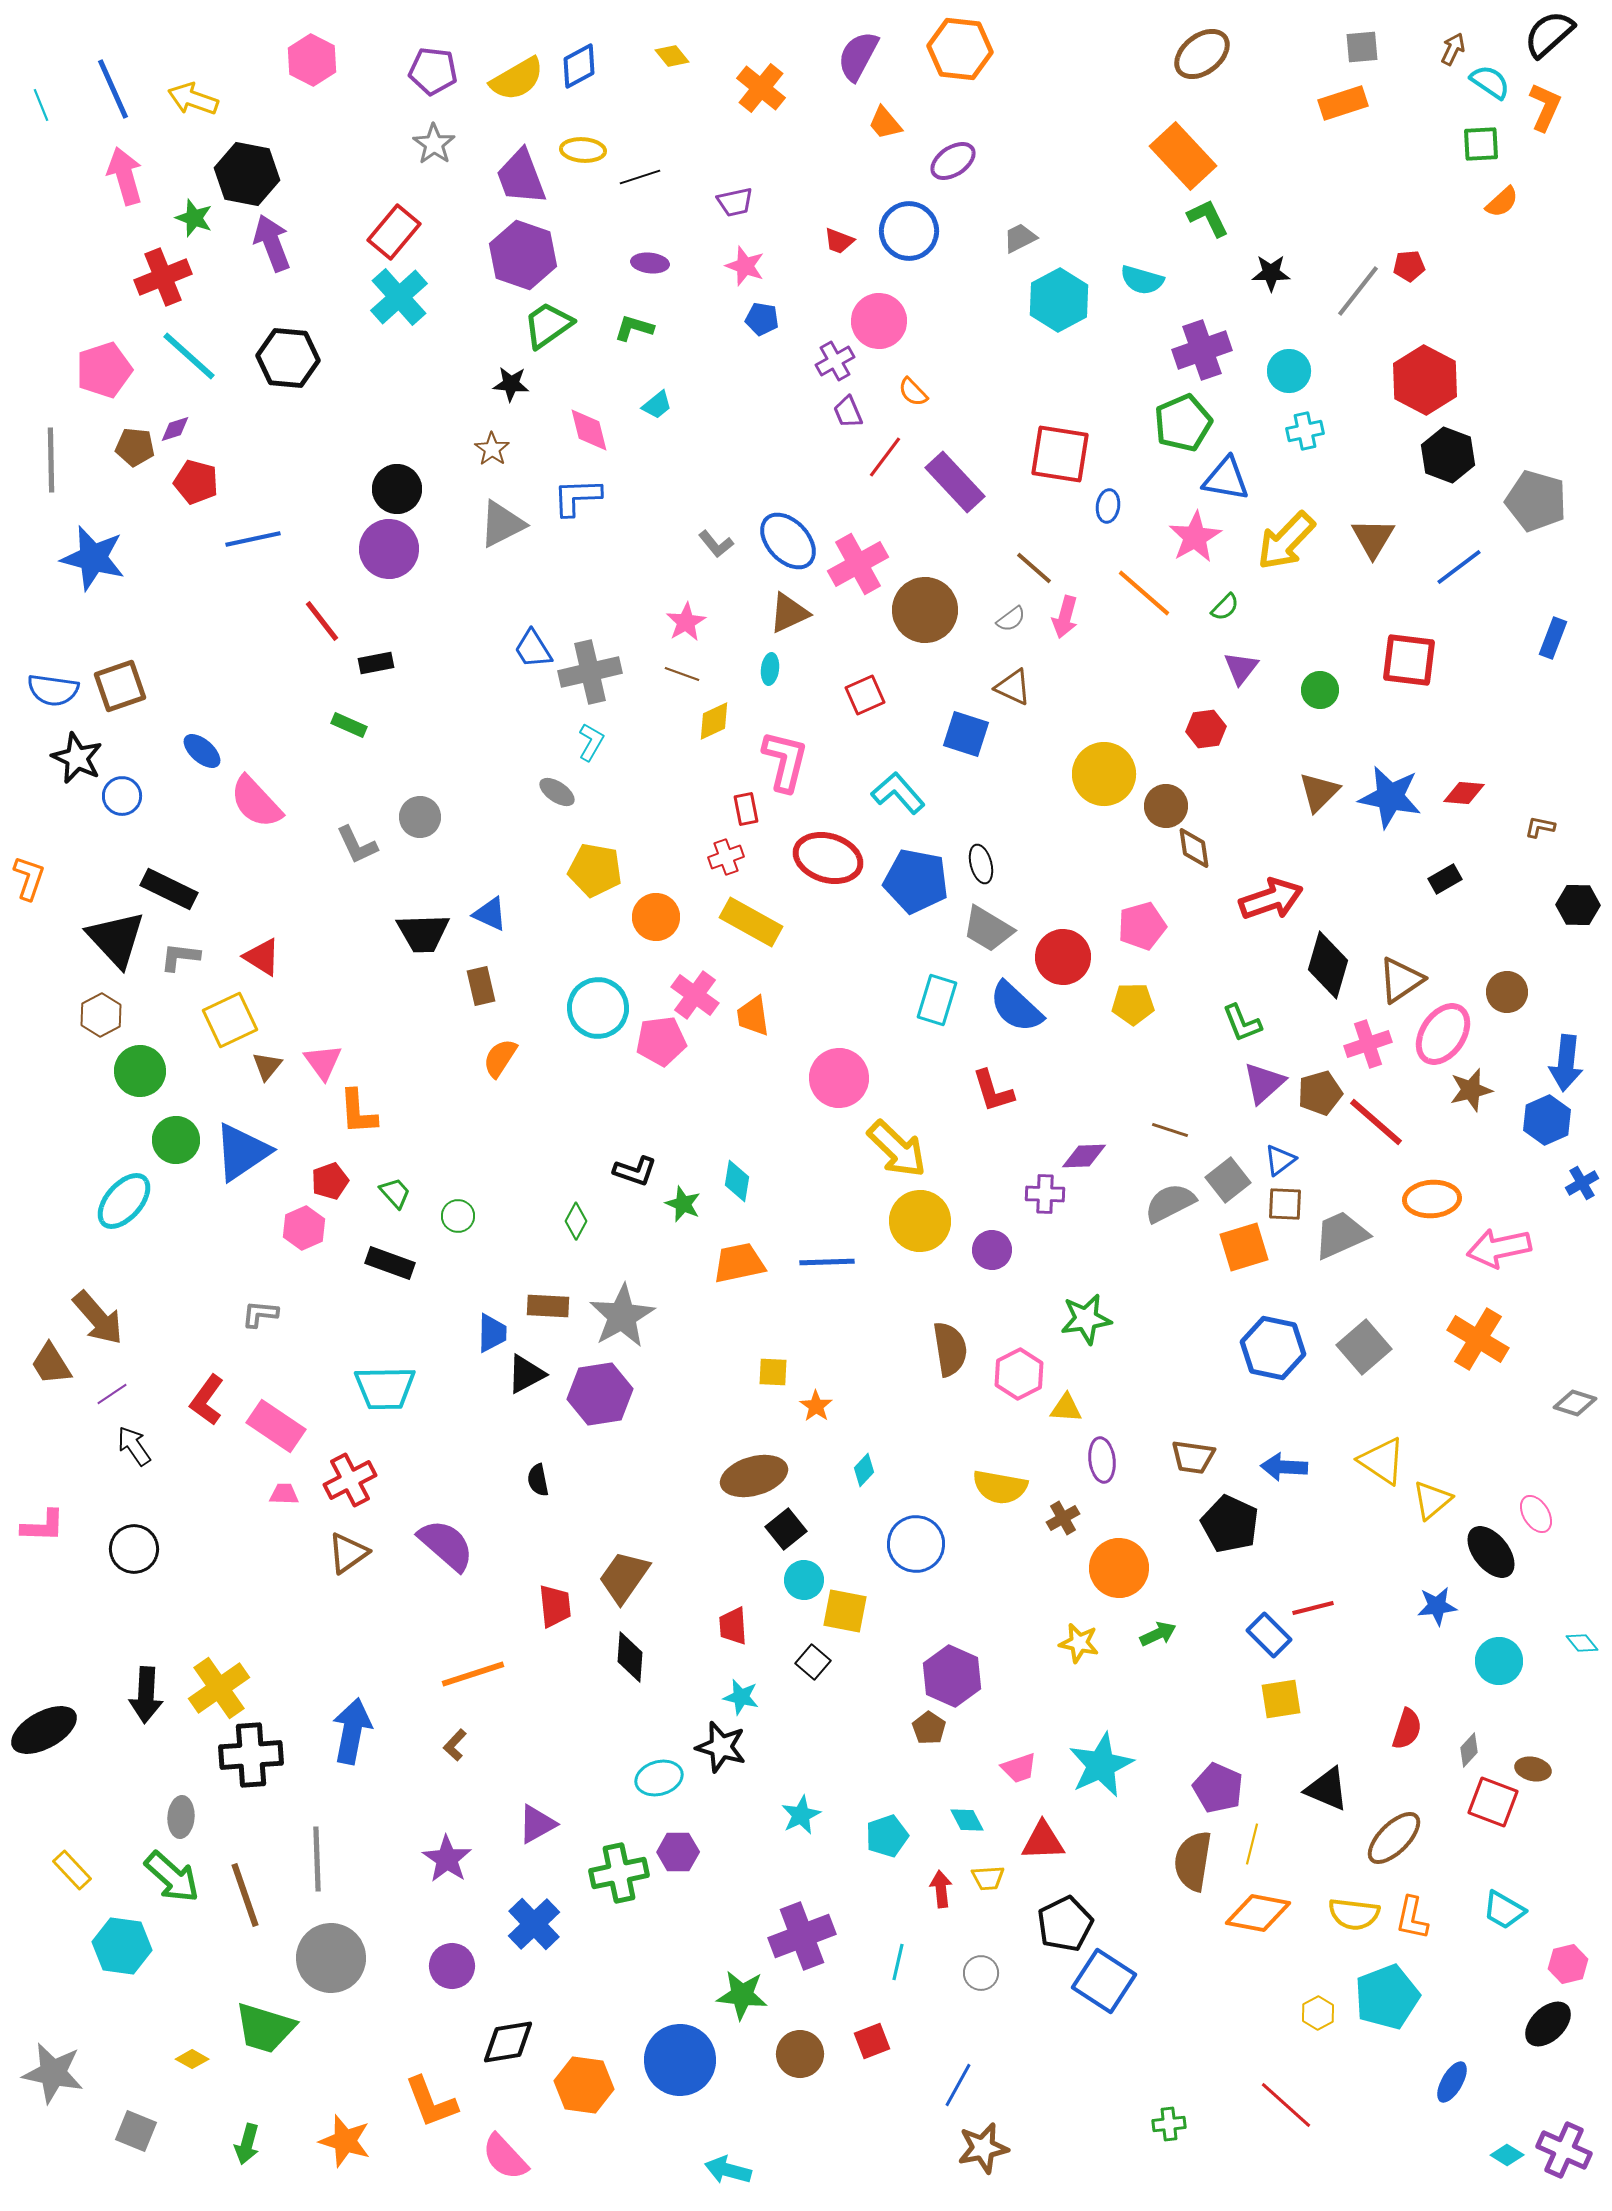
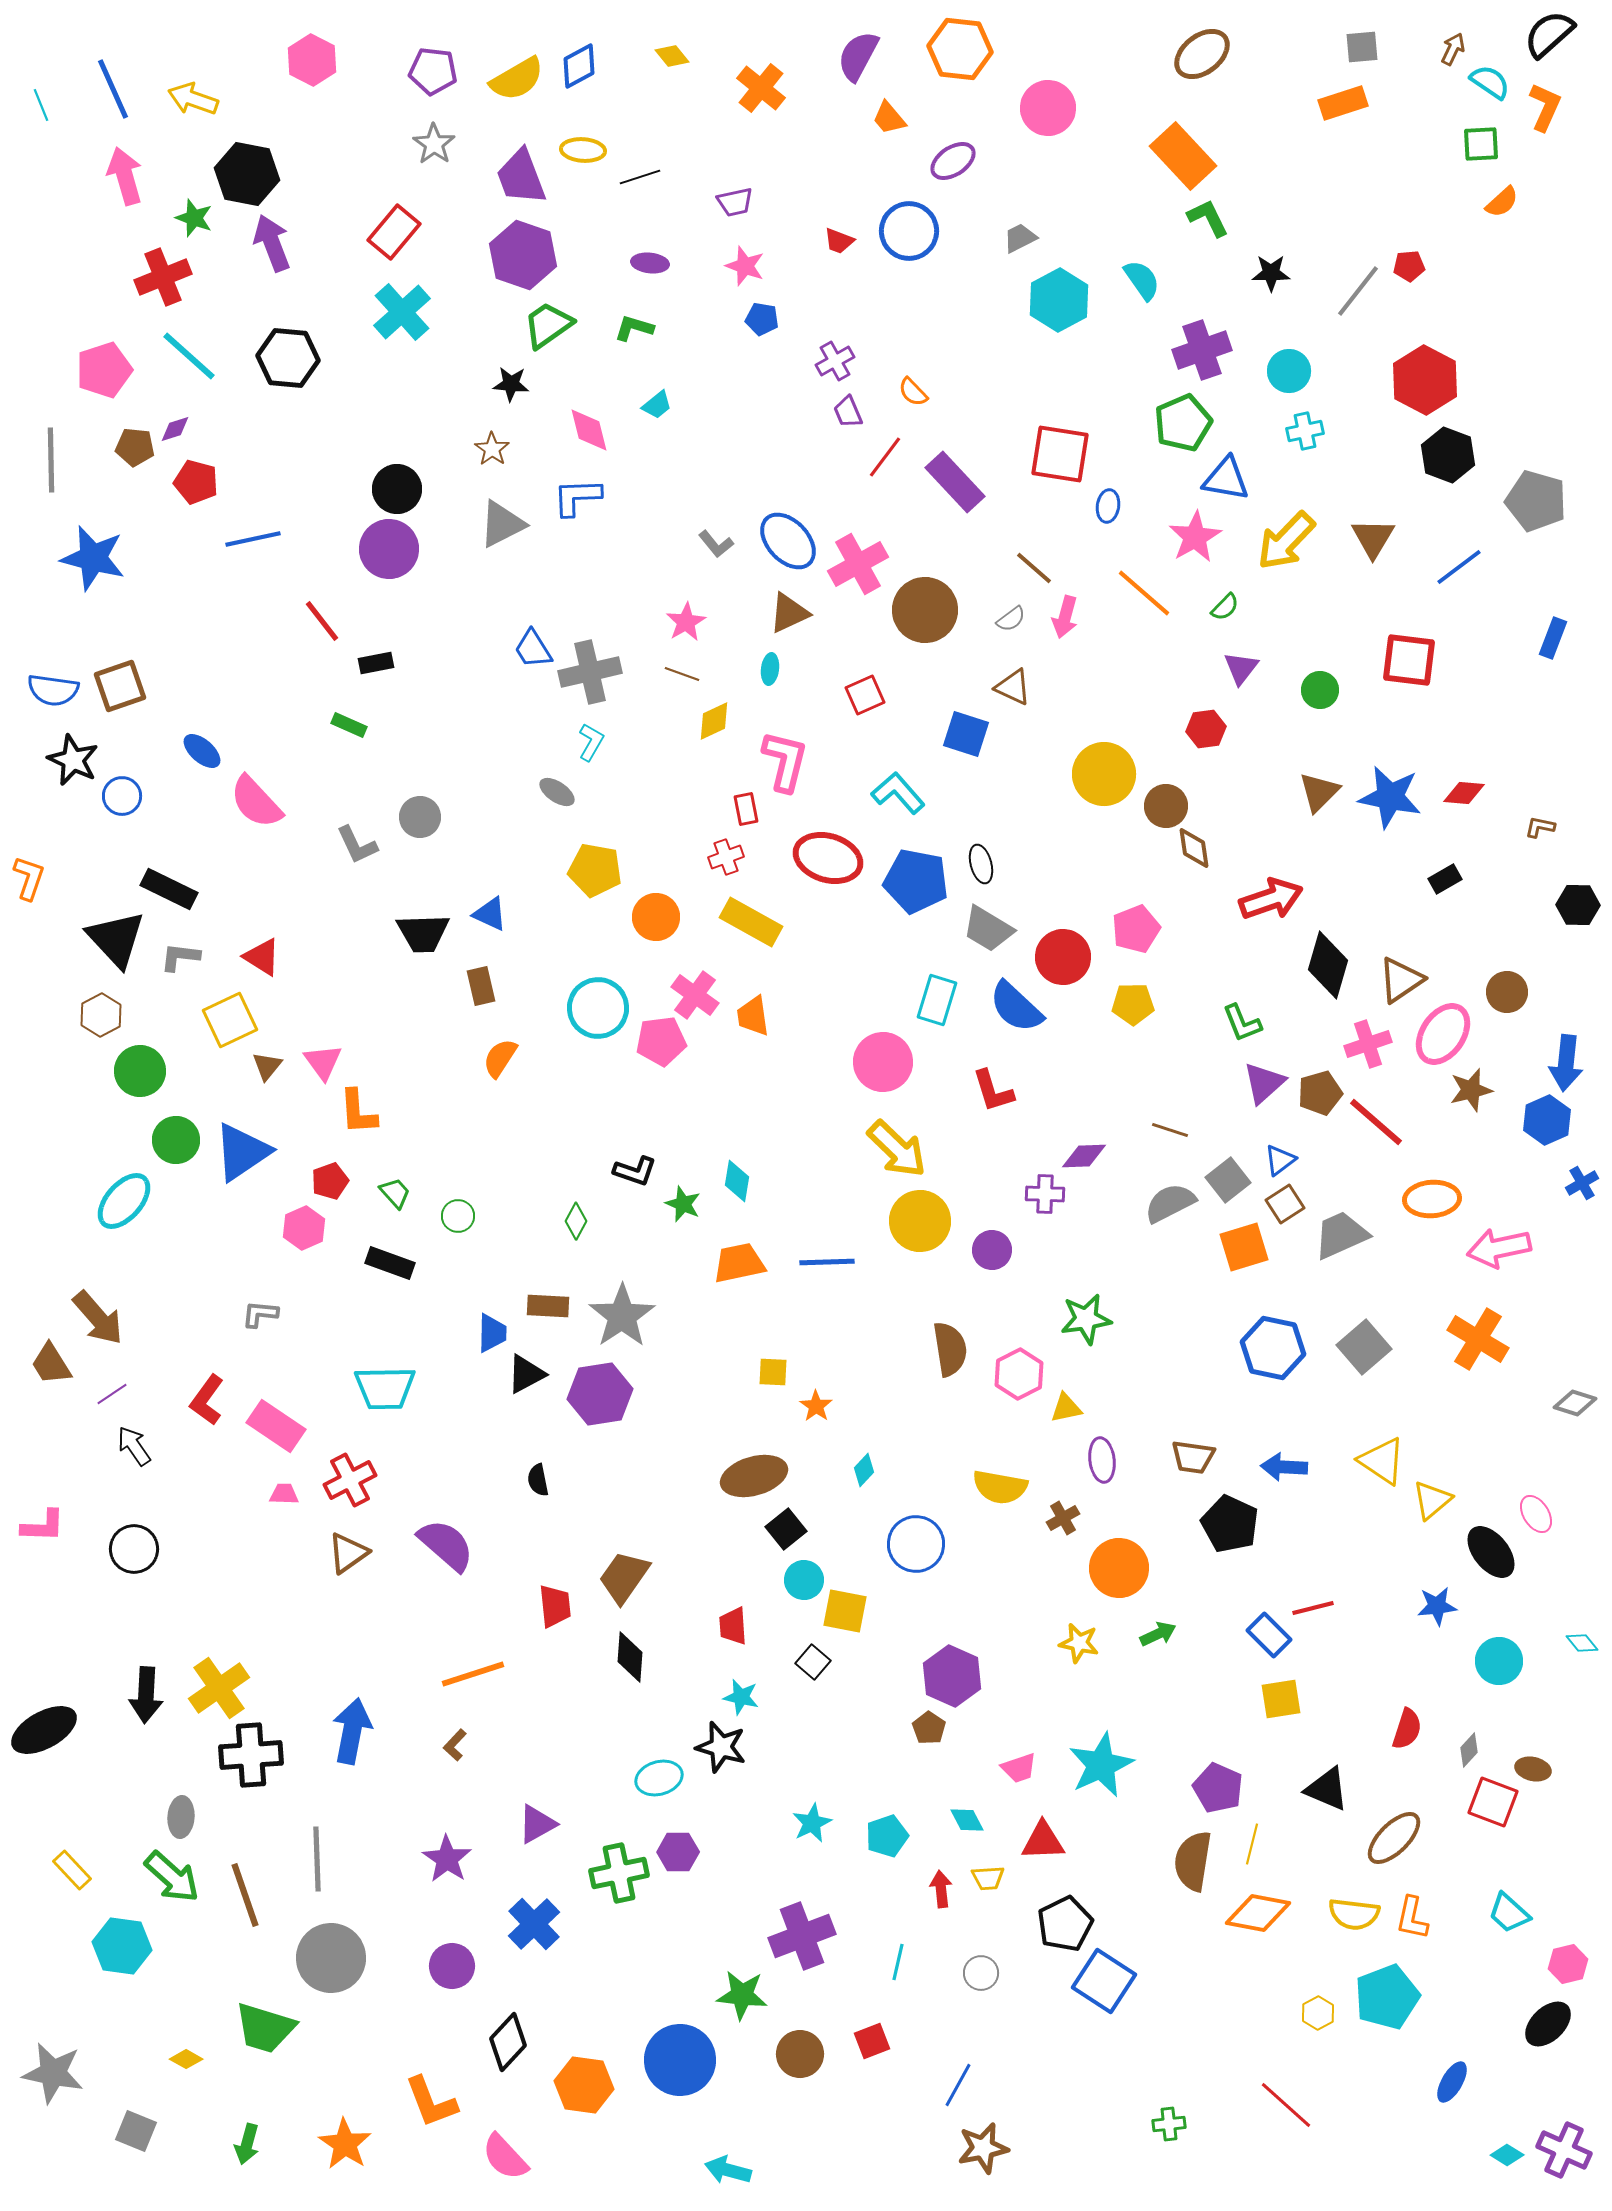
orange trapezoid at (885, 123): moved 4 px right, 5 px up
cyan semicircle at (1142, 280): rotated 141 degrees counterclockwise
cyan cross at (399, 297): moved 3 px right, 15 px down
pink circle at (879, 321): moved 169 px right, 213 px up
black star at (77, 758): moved 4 px left, 2 px down
pink pentagon at (1142, 926): moved 6 px left, 3 px down; rotated 6 degrees counterclockwise
pink circle at (839, 1078): moved 44 px right, 16 px up
brown square at (1285, 1204): rotated 36 degrees counterclockwise
gray star at (622, 1316): rotated 4 degrees counterclockwise
yellow triangle at (1066, 1408): rotated 16 degrees counterclockwise
cyan star at (801, 1815): moved 11 px right, 8 px down
cyan trapezoid at (1504, 1910): moved 5 px right, 3 px down; rotated 12 degrees clockwise
black diamond at (508, 2042): rotated 38 degrees counterclockwise
yellow diamond at (192, 2059): moved 6 px left
orange star at (345, 2141): moved 3 px down; rotated 16 degrees clockwise
